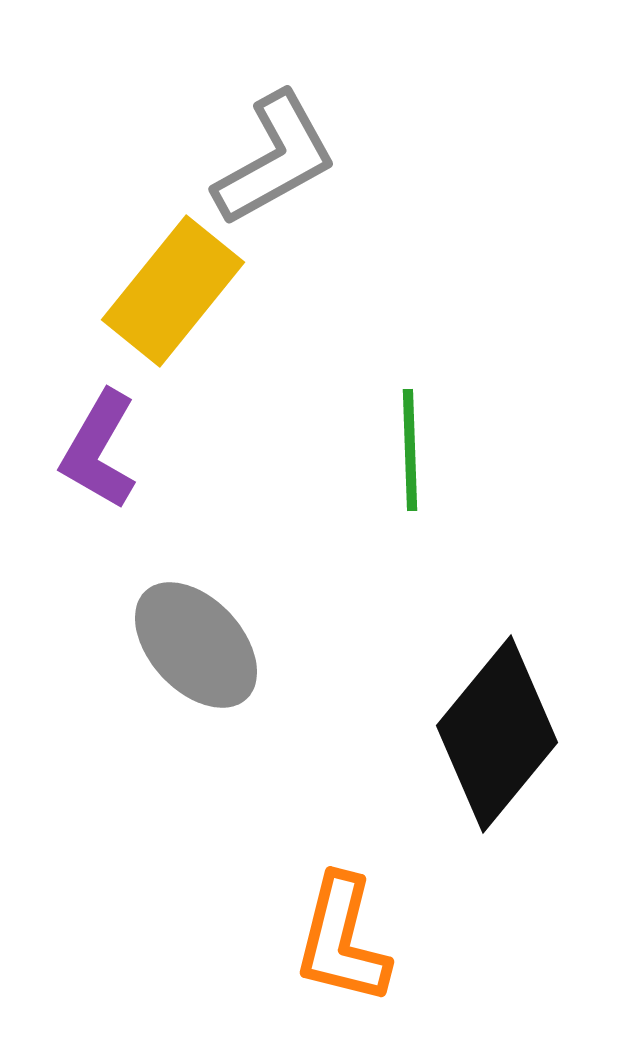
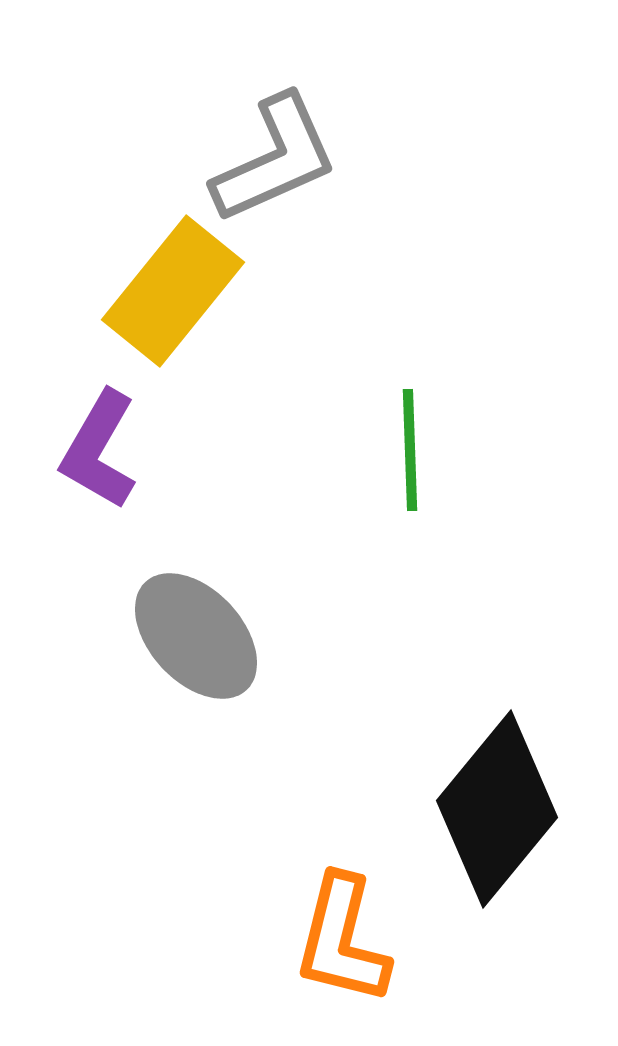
gray L-shape: rotated 5 degrees clockwise
gray ellipse: moved 9 px up
black diamond: moved 75 px down
